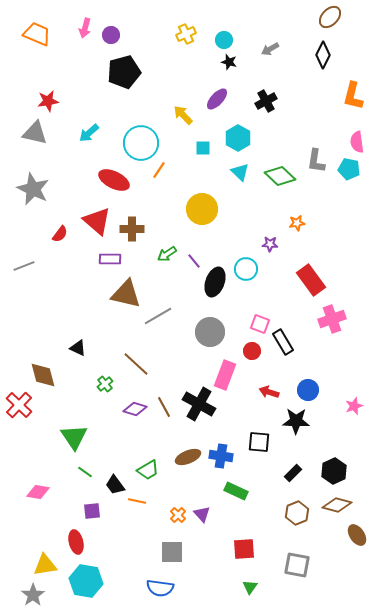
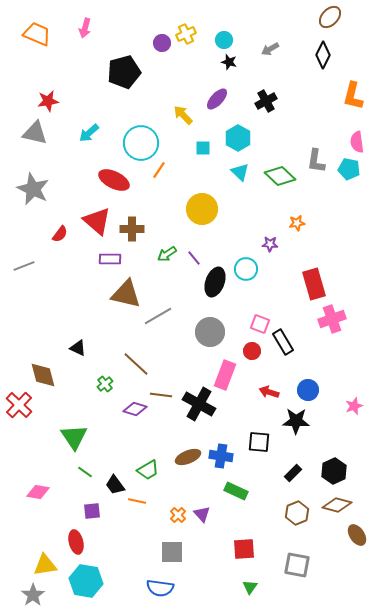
purple circle at (111, 35): moved 51 px right, 8 px down
purple line at (194, 261): moved 3 px up
red rectangle at (311, 280): moved 3 px right, 4 px down; rotated 20 degrees clockwise
brown line at (164, 407): moved 3 px left, 12 px up; rotated 55 degrees counterclockwise
